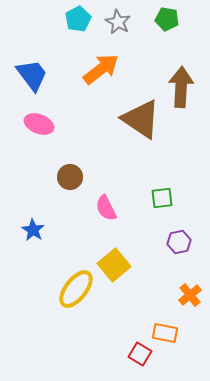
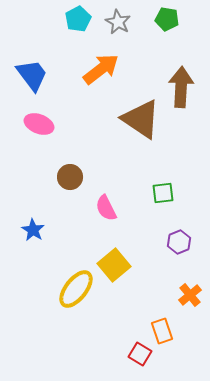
green square: moved 1 px right, 5 px up
purple hexagon: rotated 10 degrees counterclockwise
orange rectangle: moved 3 px left, 2 px up; rotated 60 degrees clockwise
